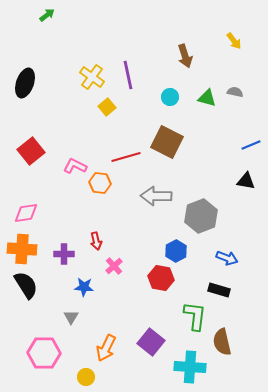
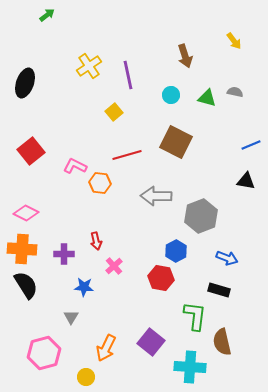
yellow cross: moved 3 px left, 11 px up; rotated 20 degrees clockwise
cyan circle: moved 1 px right, 2 px up
yellow square: moved 7 px right, 5 px down
brown square: moved 9 px right
red line: moved 1 px right, 2 px up
pink diamond: rotated 35 degrees clockwise
pink hexagon: rotated 16 degrees counterclockwise
